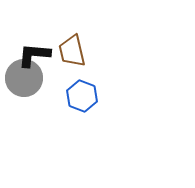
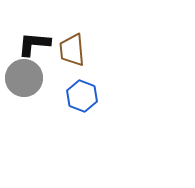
brown trapezoid: moved 1 px up; rotated 8 degrees clockwise
black L-shape: moved 11 px up
